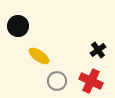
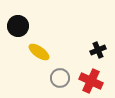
black cross: rotated 14 degrees clockwise
yellow ellipse: moved 4 px up
gray circle: moved 3 px right, 3 px up
